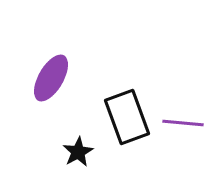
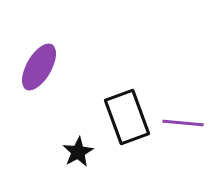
purple ellipse: moved 12 px left, 11 px up
